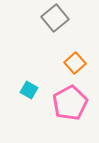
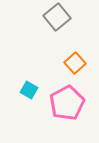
gray square: moved 2 px right, 1 px up
pink pentagon: moved 3 px left
